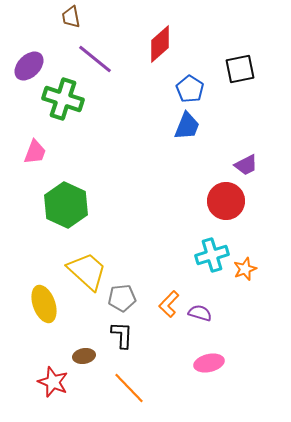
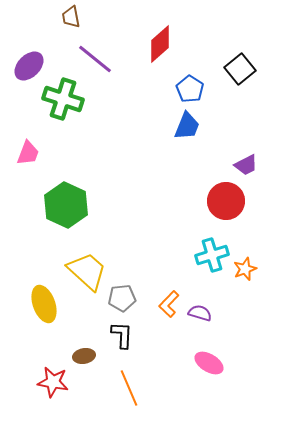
black square: rotated 28 degrees counterclockwise
pink trapezoid: moved 7 px left, 1 px down
pink ellipse: rotated 44 degrees clockwise
red star: rotated 12 degrees counterclockwise
orange line: rotated 21 degrees clockwise
